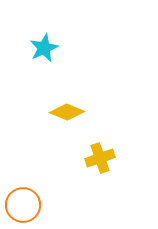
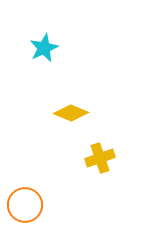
yellow diamond: moved 4 px right, 1 px down
orange circle: moved 2 px right
